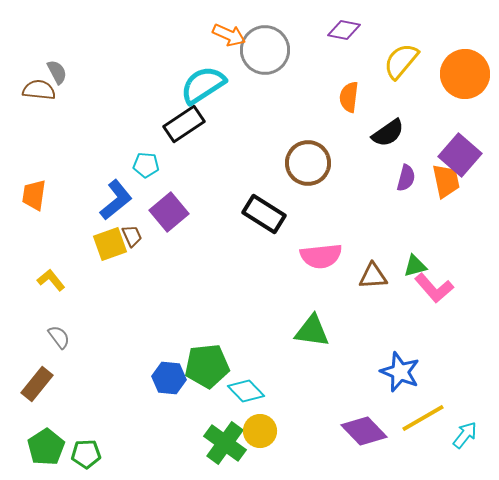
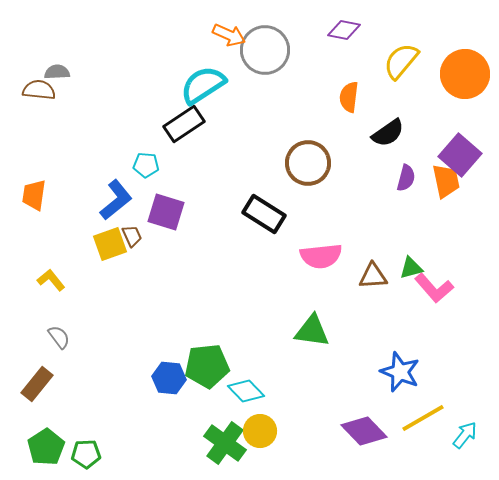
gray semicircle at (57, 72): rotated 65 degrees counterclockwise
purple square at (169, 212): moved 3 px left; rotated 33 degrees counterclockwise
green triangle at (415, 266): moved 4 px left, 2 px down
